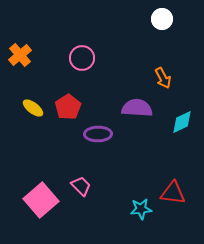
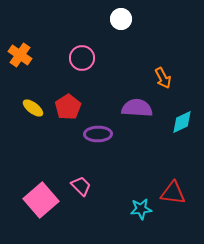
white circle: moved 41 px left
orange cross: rotated 15 degrees counterclockwise
